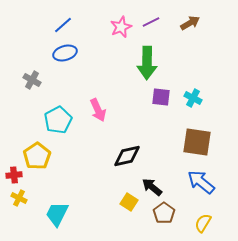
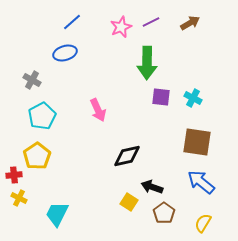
blue line: moved 9 px right, 3 px up
cyan pentagon: moved 16 px left, 4 px up
black arrow: rotated 20 degrees counterclockwise
